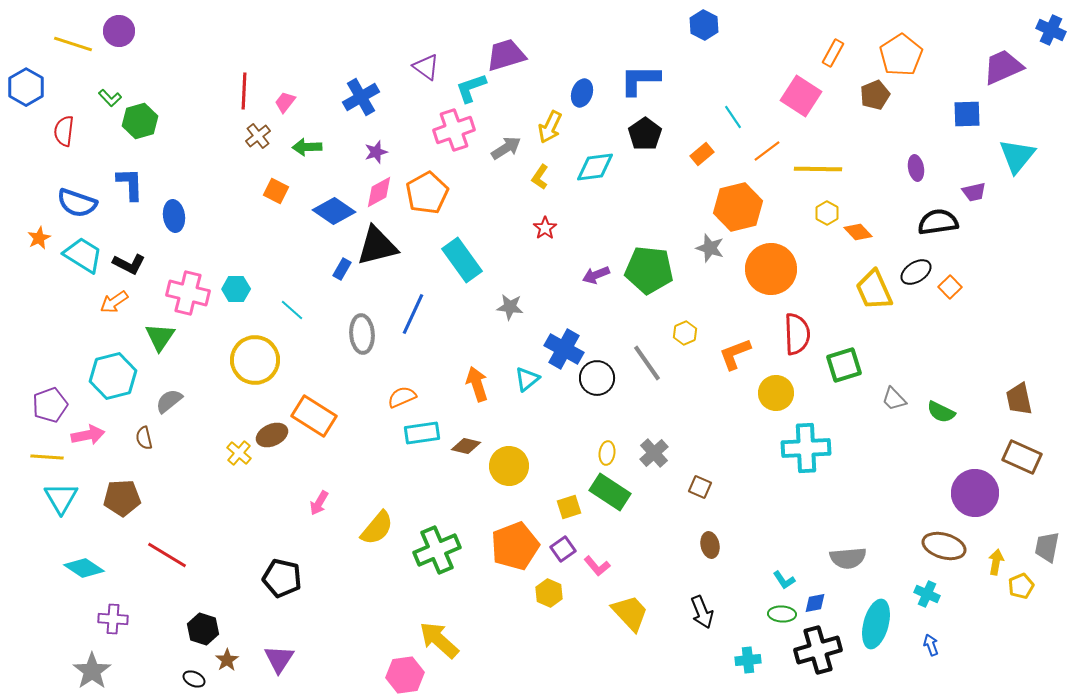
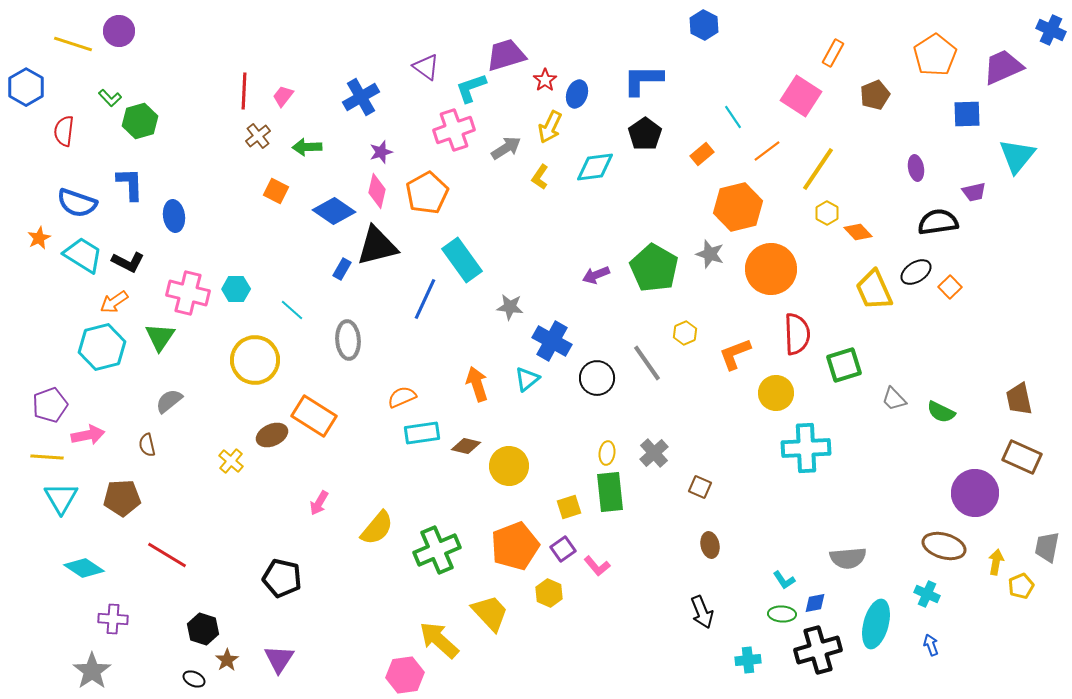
orange pentagon at (901, 55): moved 34 px right
blue L-shape at (640, 80): moved 3 px right
blue ellipse at (582, 93): moved 5 px left, 1 px down
pink trapezoid at (285, 102): moved 2 px left, 6 px up
purple star at (376, 152): moved 5 px right
yellow line at (818, 169): rotated 57 degrees counterclockwise
pink diamond at (379, 192): moved 2 px left, 1 px up; rotated 48 degrees counterclockwise
red star at (545, 228): moved 148 px up
gray star at (710, 248): moved 6 px down
black L-shape at (129, 264): moved 1 px left, 2 px up
green pentagon at (649, 270): moved 5 px right, 2 px up; rotated 24 degrees clockwise
blue line at (413, 314): moved 12 px right, 15 px up
gray ellipse at (362, 334): moved 14 px left, 6 px down
blue cross at (564, 349): moved 12 px left, 8 px up
cyan hexagon at (113, 376): moved 11 px left, 29 px up
brown semicircle at (144, 438): moved 3 px right, 7 px down
yellow cross at (239, 453): moved 8 px left, 8 px down
green rectangle at (610, 492): rotated 51 degrees clockwise
yellow trapezoid at (630, 613): moved 140 px left
